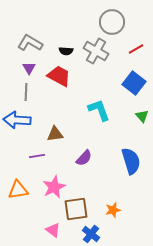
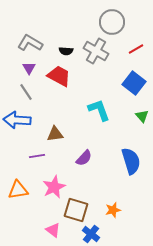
gray line: rotated 36 degrees counterclockwise
brown square: moved 1 px down; rotated 25 degrees clockwise
